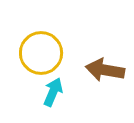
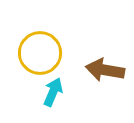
yellow circle: moved 1 px left
